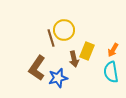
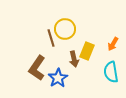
yellow circle: moved 1 px right, 1 px up
orange arrow: moved 6 px up
blue star: rotated 18 degrees counterclockwise
